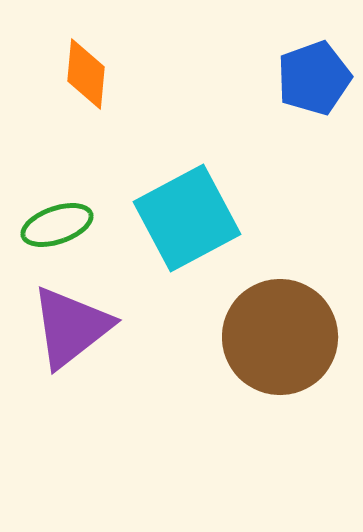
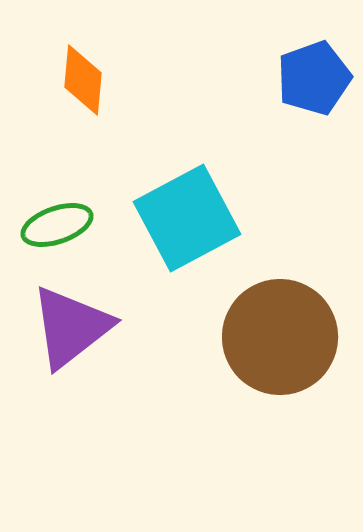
orange diamond: moved 3 px left, 6 px down
